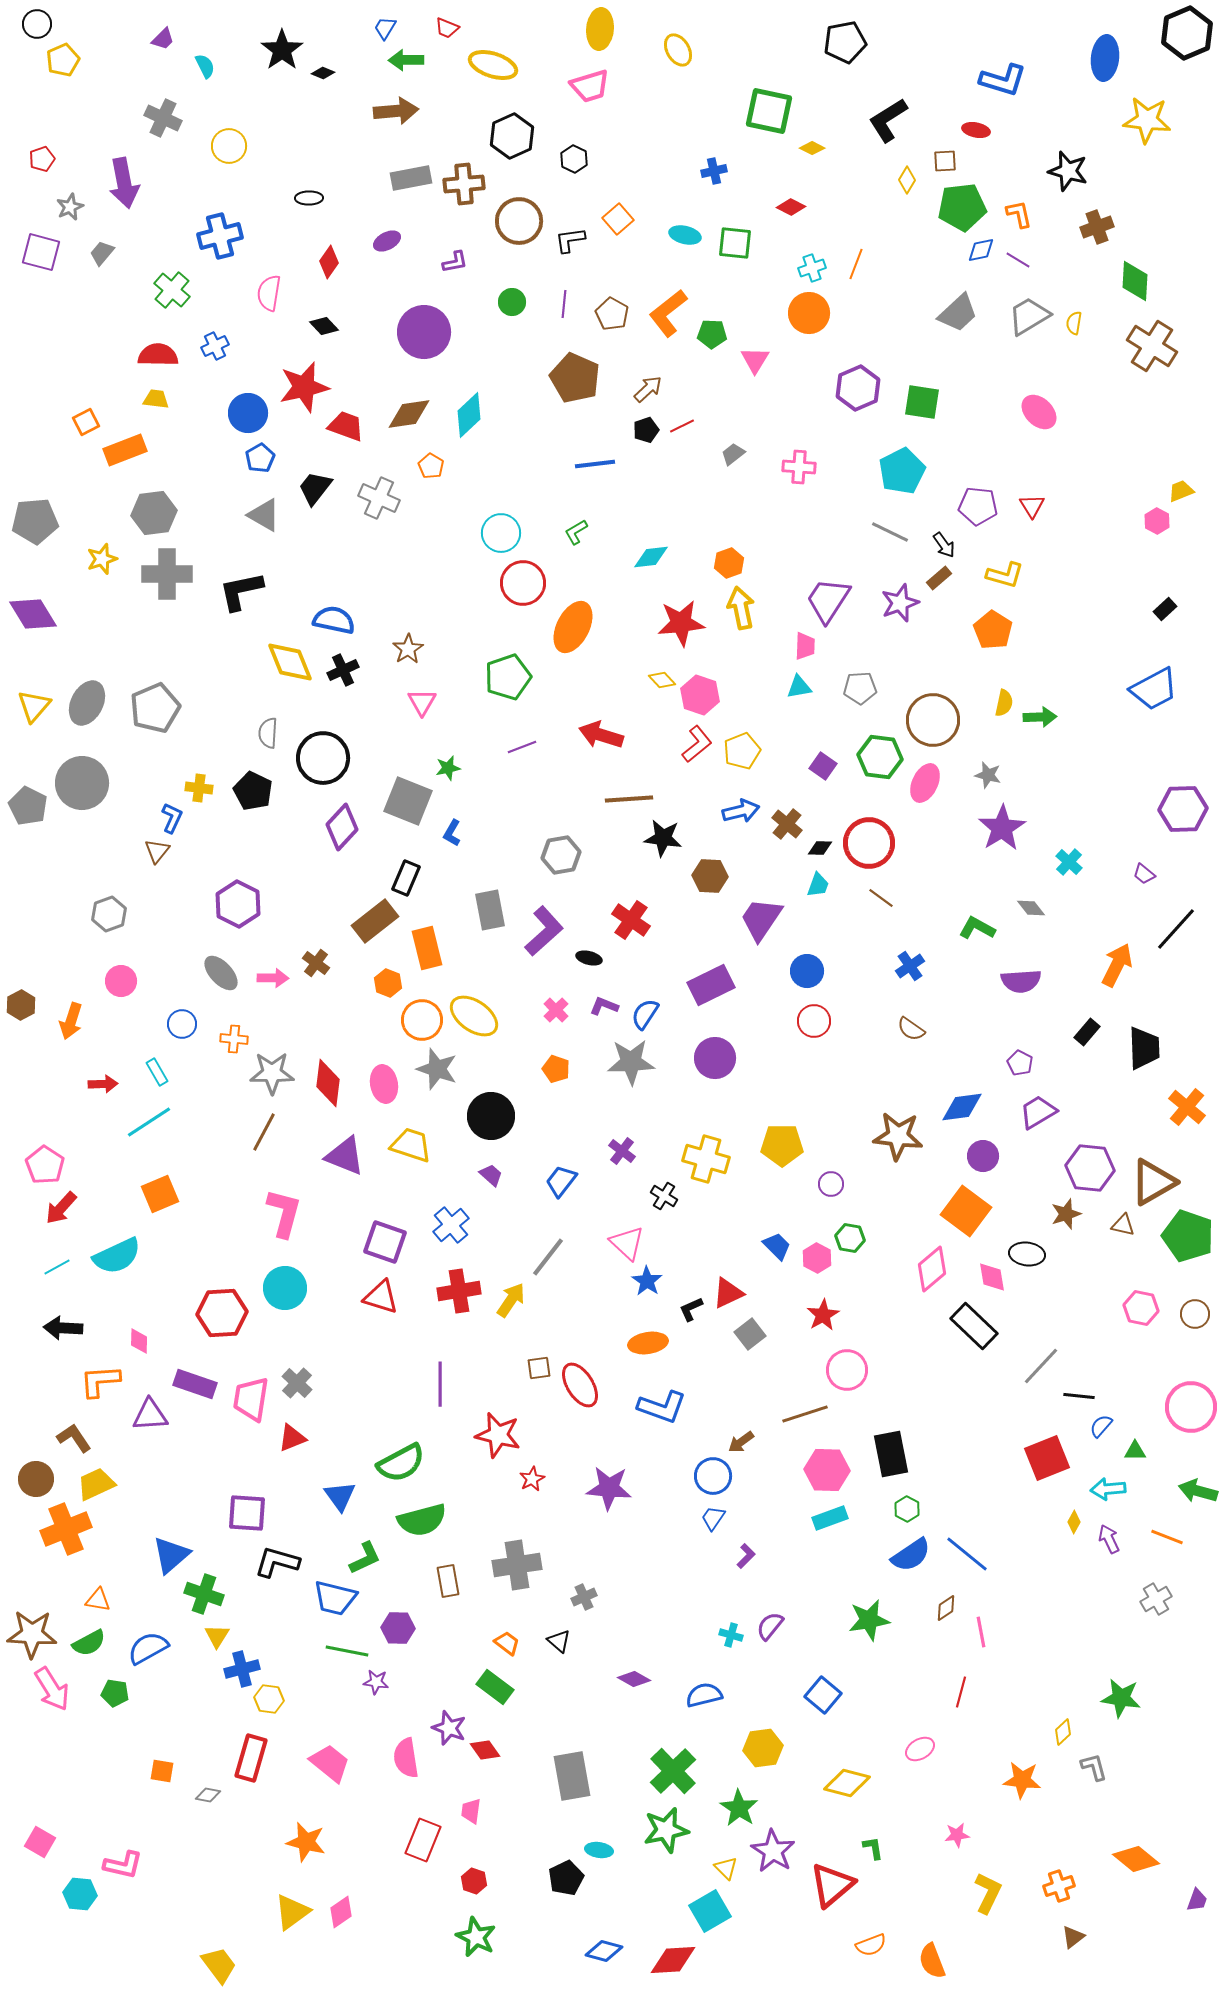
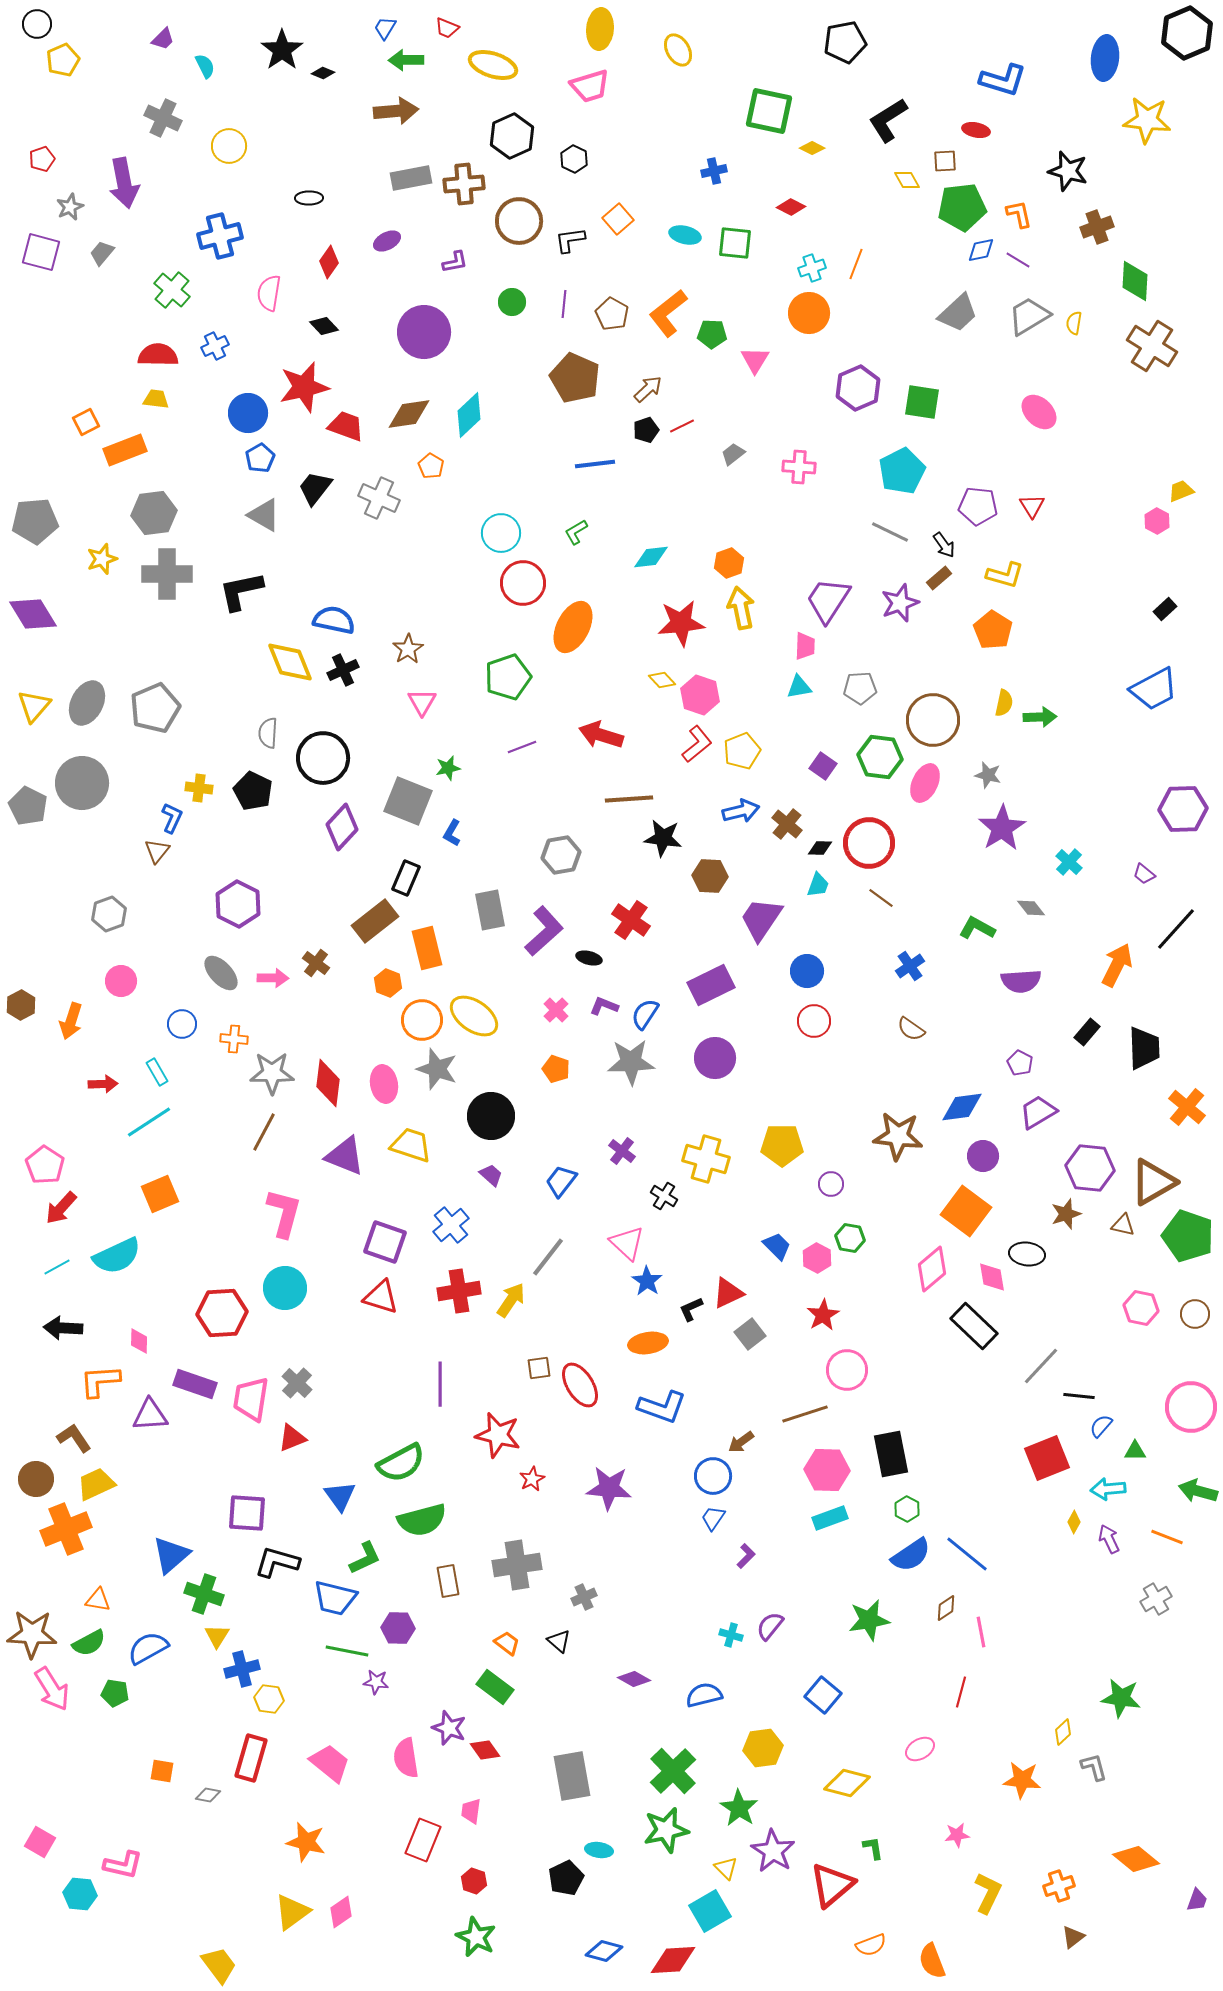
yellow diamond at (907, 180): rotated 60 degrees counterclockwise
